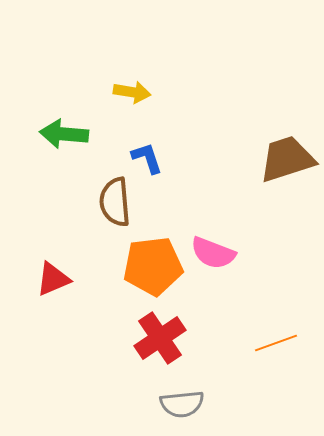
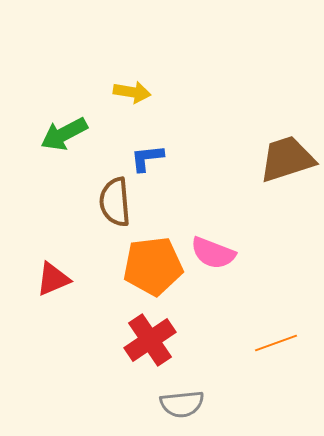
green arrow: rotated 33 degrees counterclockwise
blue L-shape: rotated 78 degrees counterclockwise
red cross: moved 10 px left, 2 px down
